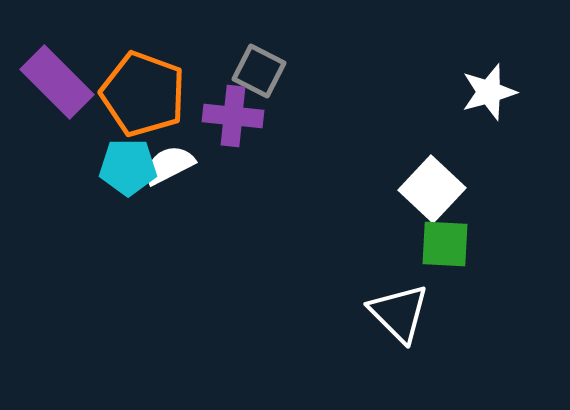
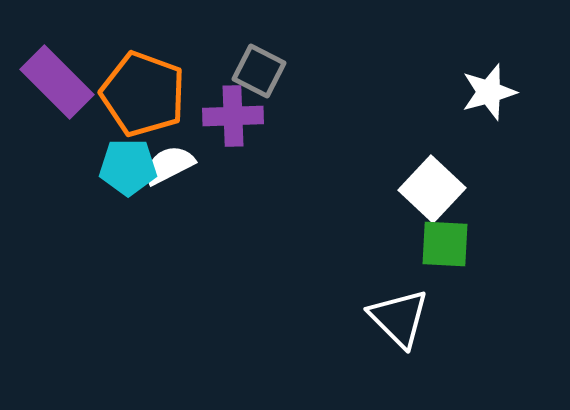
purple cross: rotated 8 degrees counterclockwise
white triangle: moved 5 px down
